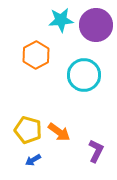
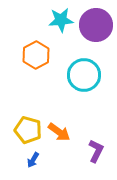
blue arrow: rotated 28 degrees counterclockwise
